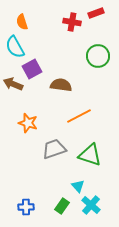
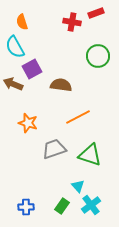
orange line: moved 1 px left, 1 px down
cyan cross: rotated 12 degrees clockwise
